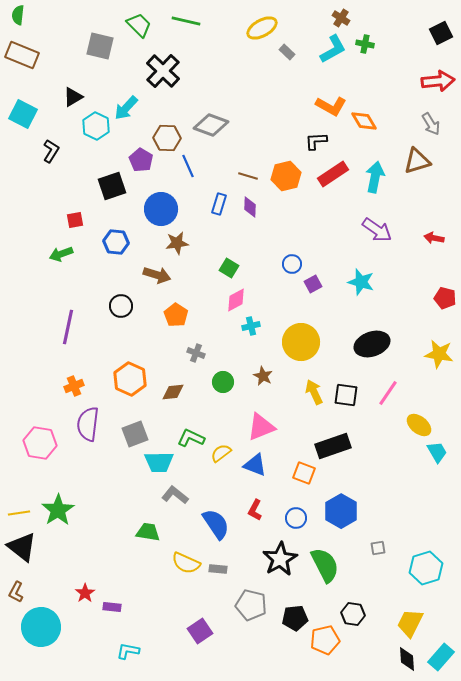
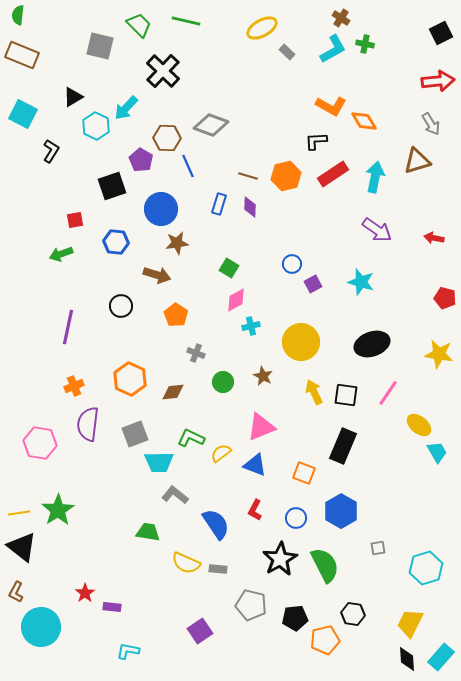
black rectangle at (333, 446): moved 10 px right; rotated 48 degrees counterclockwise
